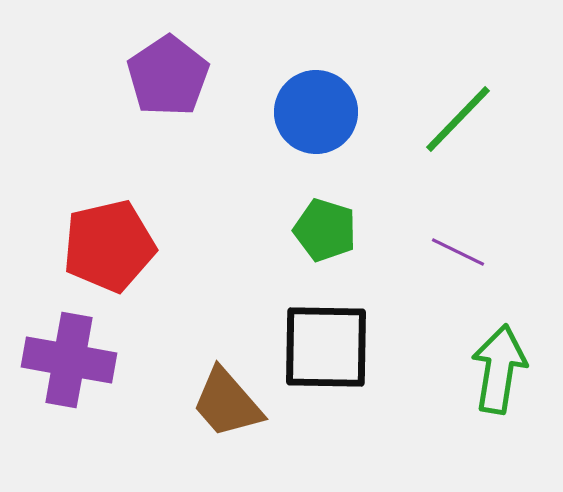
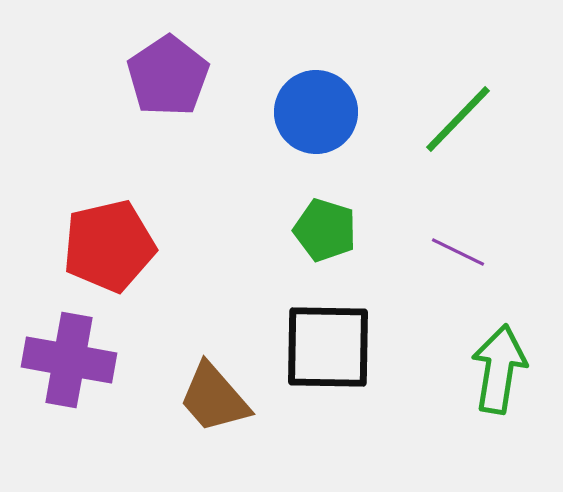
black square: moved 2 px right
brown trapezoid: moved 13 px left, 5 px up
